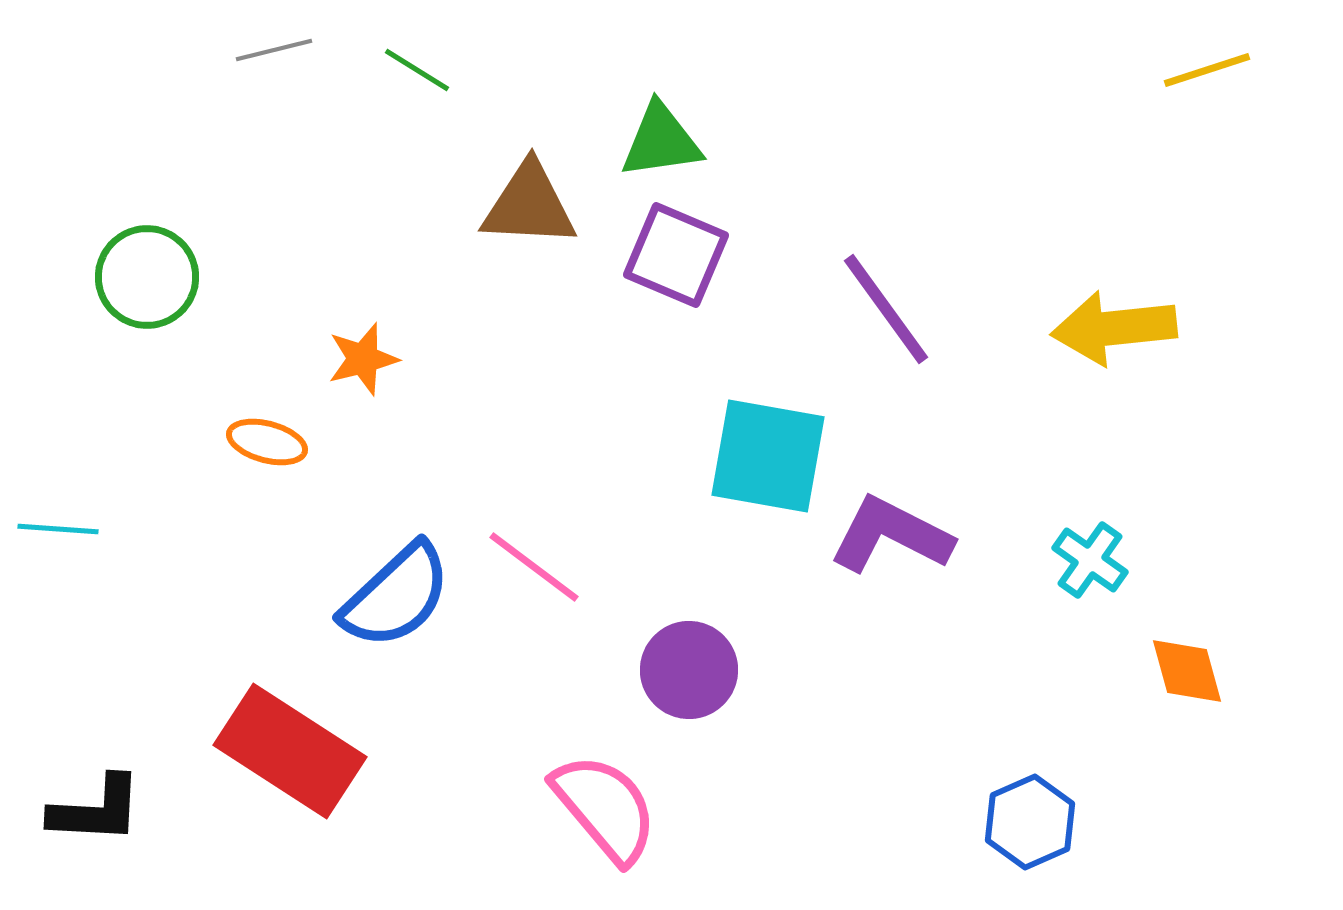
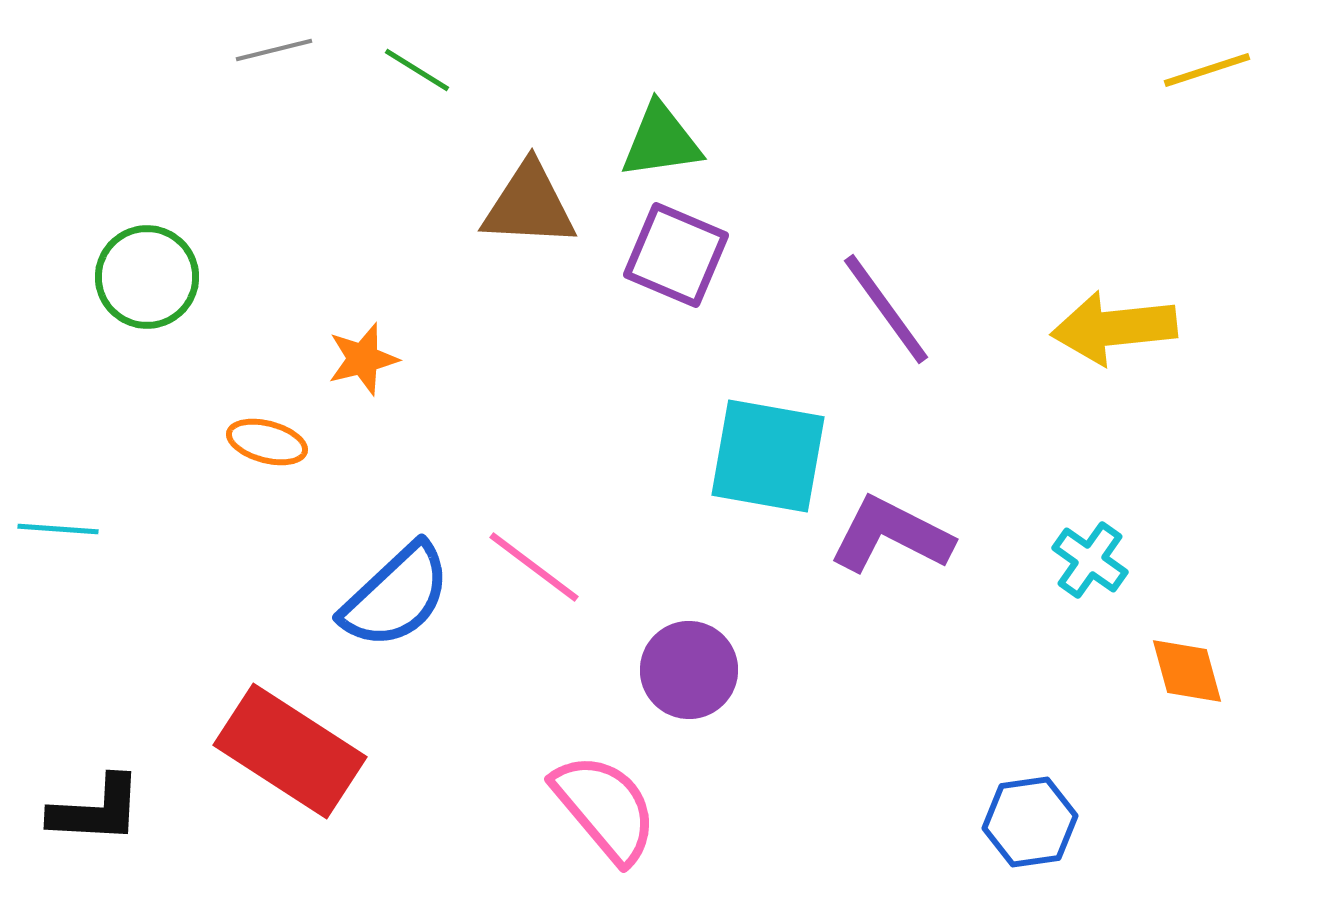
blue hexagon: rotated 16 degrees clockwise
